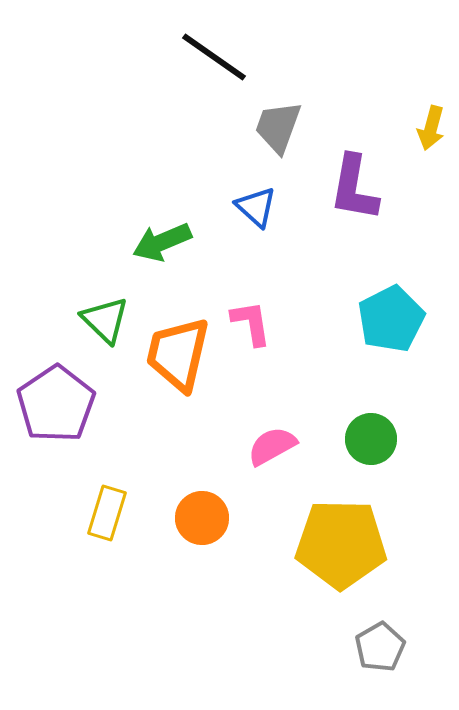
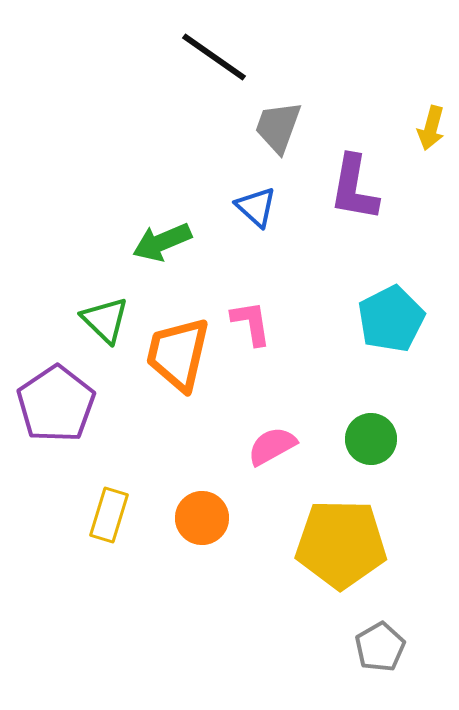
yellow rectangle: moved 2 px right, 2 px down
